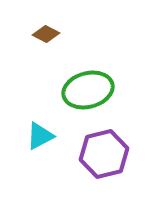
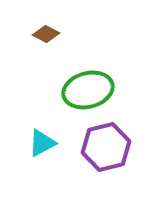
cyan triangle: moved 2 px right, 7 px down
purple hexagon: moved 2 px right, 7 px up
